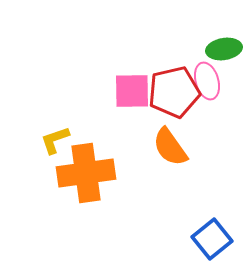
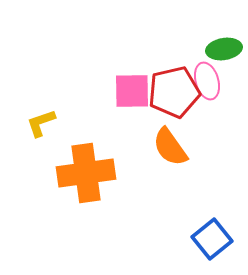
yellow L-shape: moved 14 px left, 17 px up
